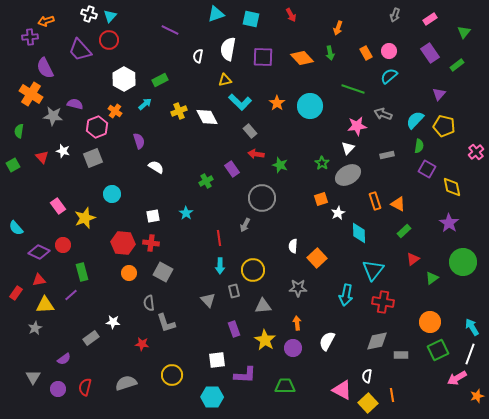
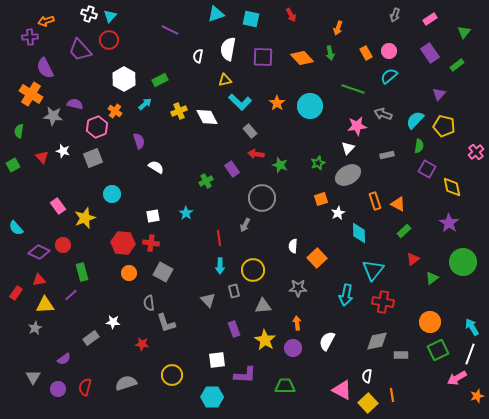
green star at (322, 163): moved 4 px left; rotated 16 degrees clockwise
